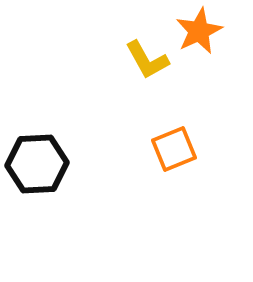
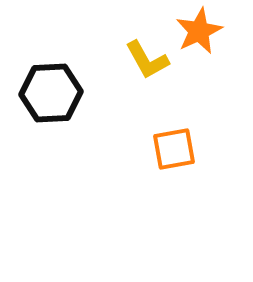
orange square: rotated 12 degrees clockwise
black hexagon: moved 14 px right, 71 px up
